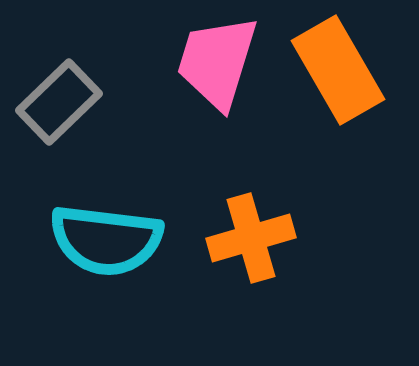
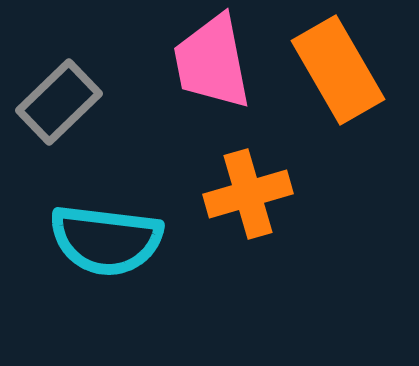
pink trapezoid: moved 5 px left; rotated 28 degrees counterclockwise
orange cross: moved 3 px left, 44 px up
